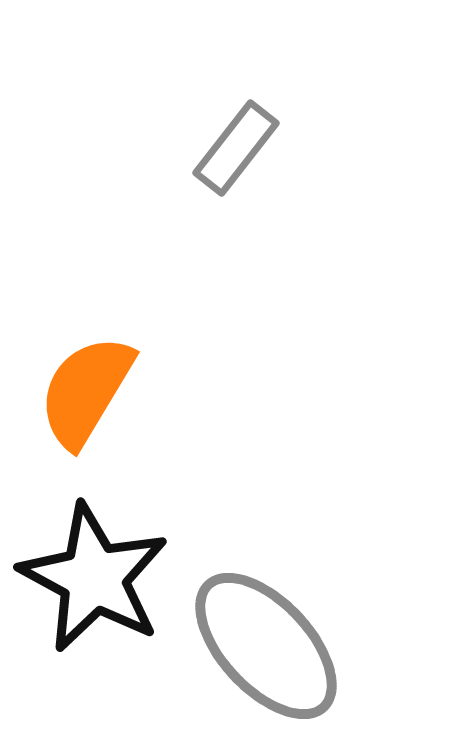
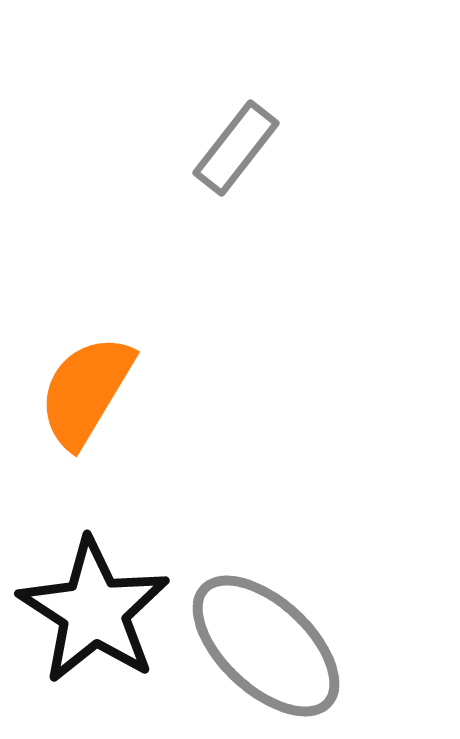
black star: moved 33 px down; rotated 5 degrees clockwise
gray ellipse: rotated 4 degrees counterclockwise
